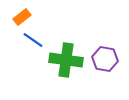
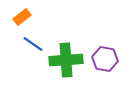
blue line: moved 4 px down
green cross: rotated 12 degrees counterclockwise
